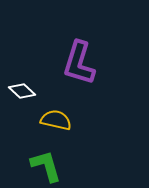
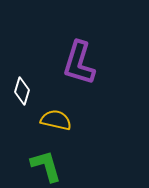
white diamond: rotated 64 degrees clockwise
